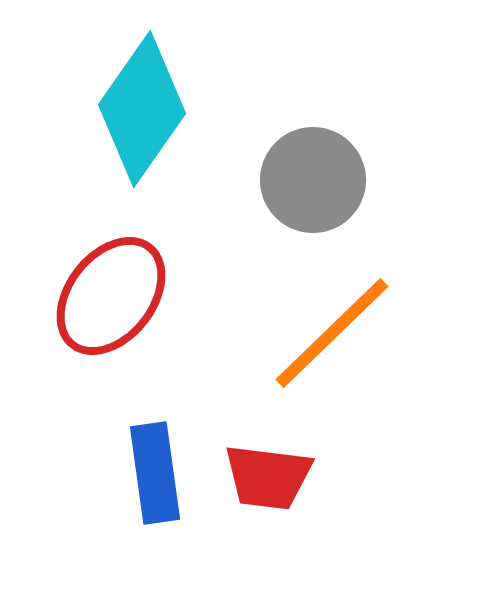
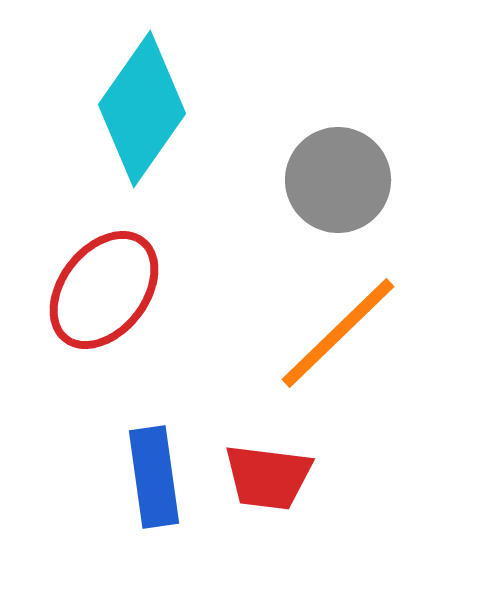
gray circle: moved 25 px right
red ellipse: moved 7 px left, 6 px up
orange line: moved 6 px right
blue rectangle: moved 1 px left, 4 px down
